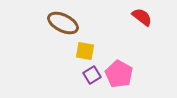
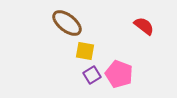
red semicircle: moved 2 px right, 9 px down
brown ellipse: moved 4 px right; rotated 12 degrees clockwise
pink pentagon: rotated 8 degrees counterclockwise
